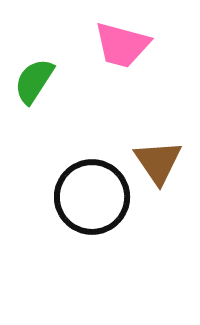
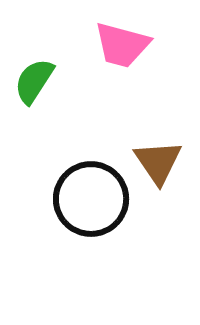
black circle: moved 1 px left, 2 px down
